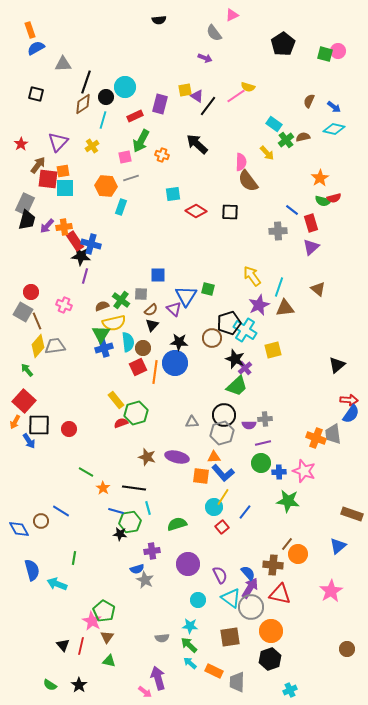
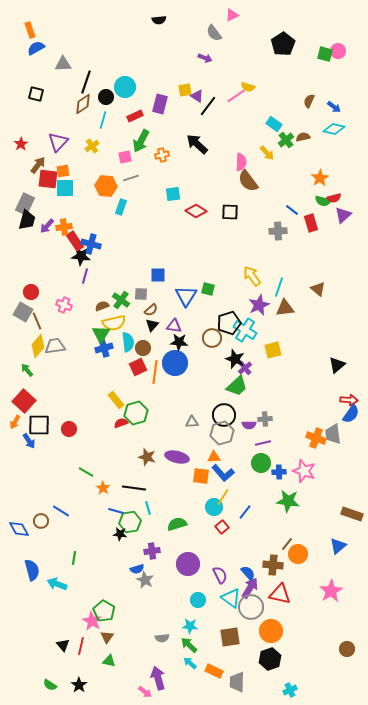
orange cross at (162, 155): rotated 32 degrees counterclockwise
purple triangle at (311, 247): moved 32 px right, 32 px up
purple triangle at (174, 309): moved 17 px down; rotated 35 degrees counterclockwise
